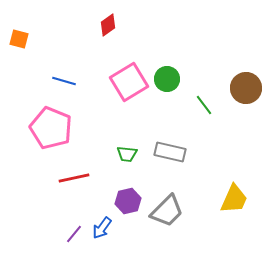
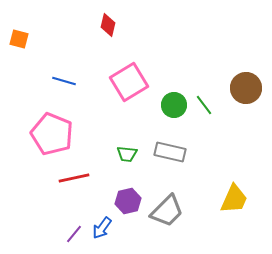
red diamond: rotated 40 degrees counterclockwise
green circle: moved 7 px right, 26 px down
pink pentagon: moved 1 px right, 6 px down
